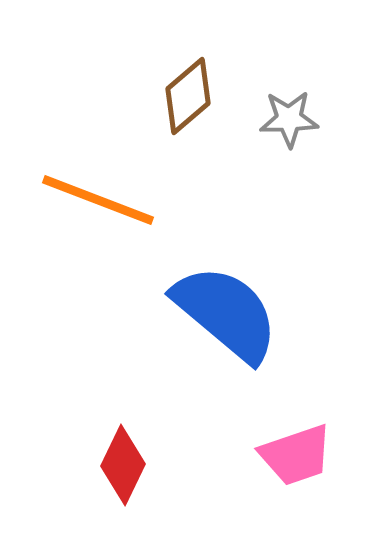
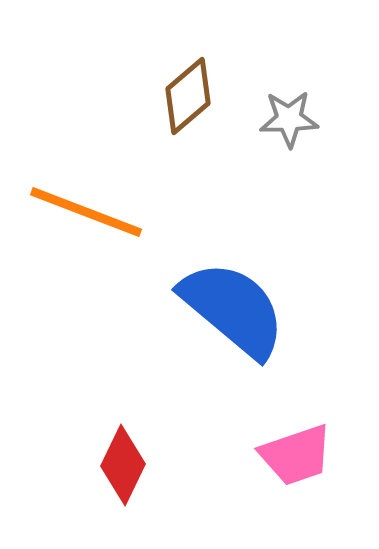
orange line: moved 12 px left, 12 px down
blue semicircle: moved 7 px right, 4 px up
